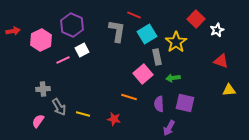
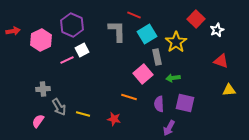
gray L-shape: rotated 10 degrees counterclockwise
pink line: moved 4 px right
